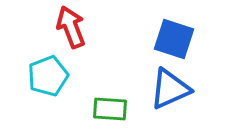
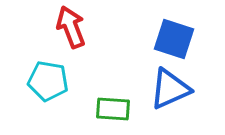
cyan pentagon: moved 5 px down; rotated 30 degrees clockwise
green rectangle: moved 3 px right
